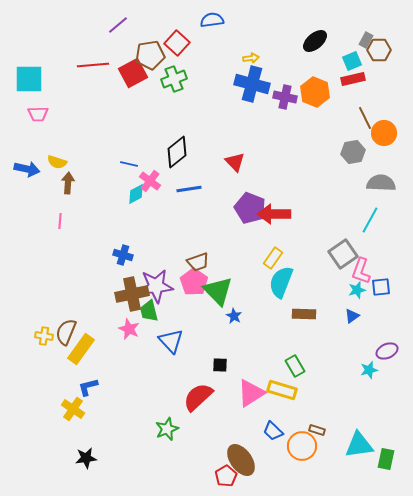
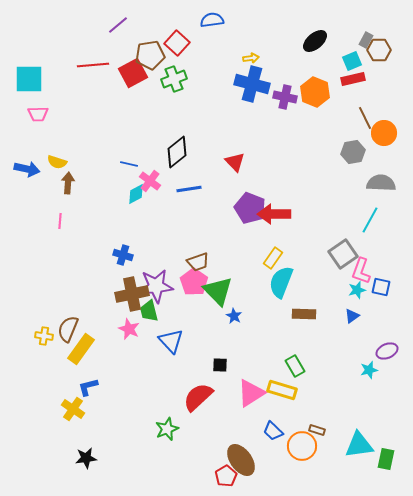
blue square at (381, 287): rotated 18 degrees clockwise
brown semicircle at (66, 332): moved 2 px right, 3 px up
